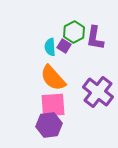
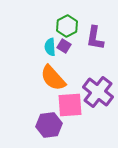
green hexagon: moved 7 px left, 6 px up
pink square: moved 17 px right
